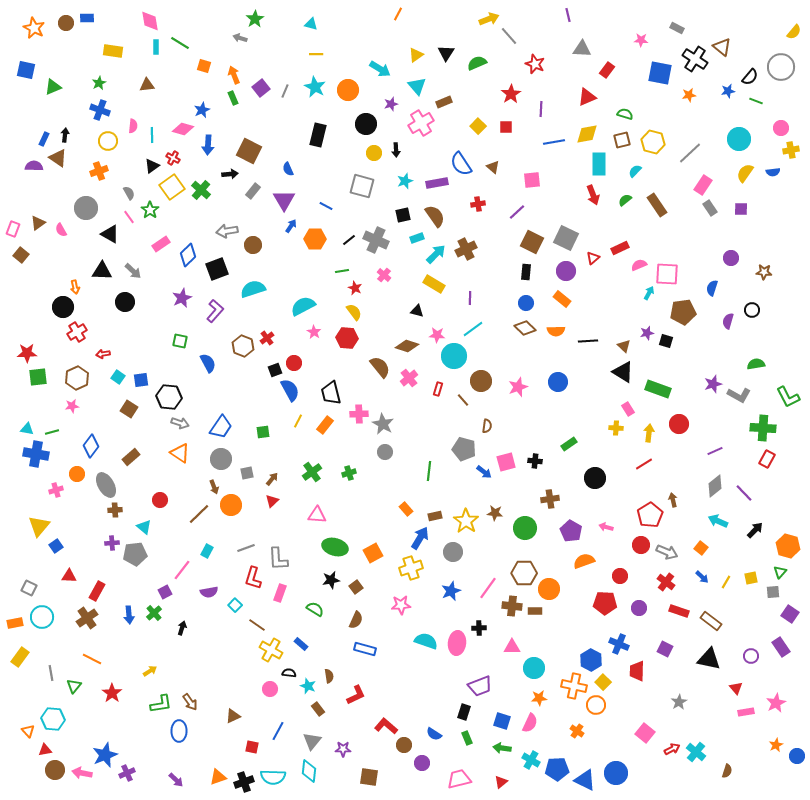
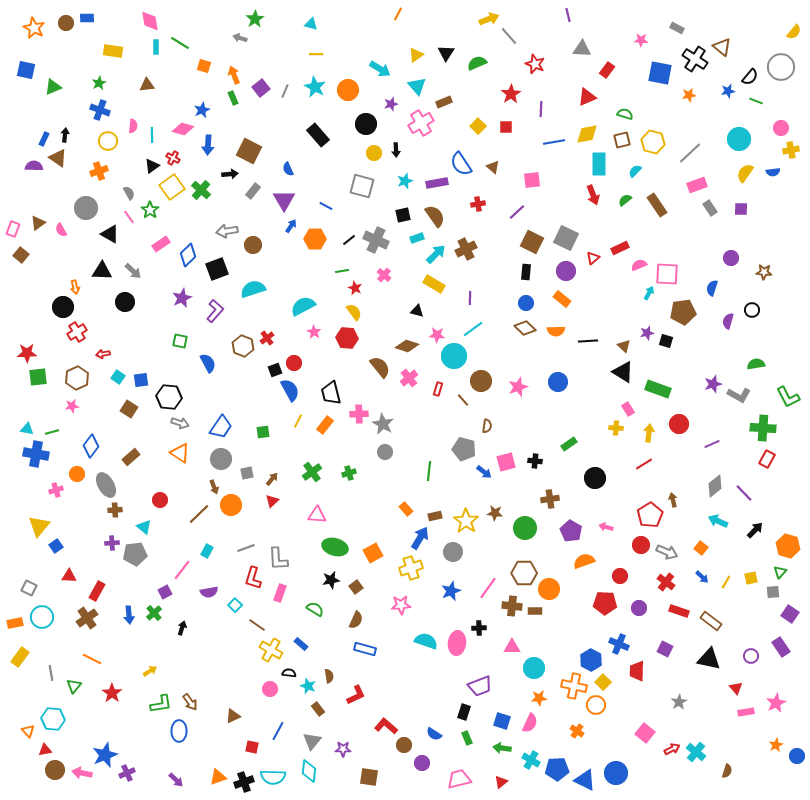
black rectangle at (318, 135): rotated 55 degrees counterclockwise
pink rectangle at (703, 185): moved 6 px left; rotated 36 degrees clockwise
purple line at (715, 451): moved 3 px left, 7 px up
